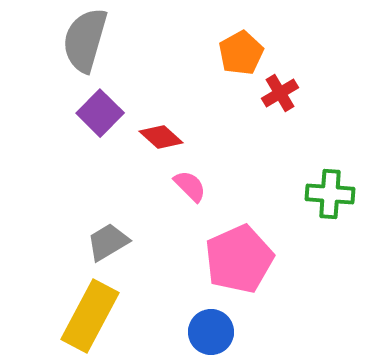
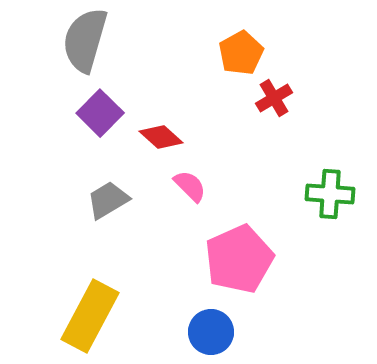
red cross: moved 6 px left, 5 px down
gray trapezoid: moved 42 px up
